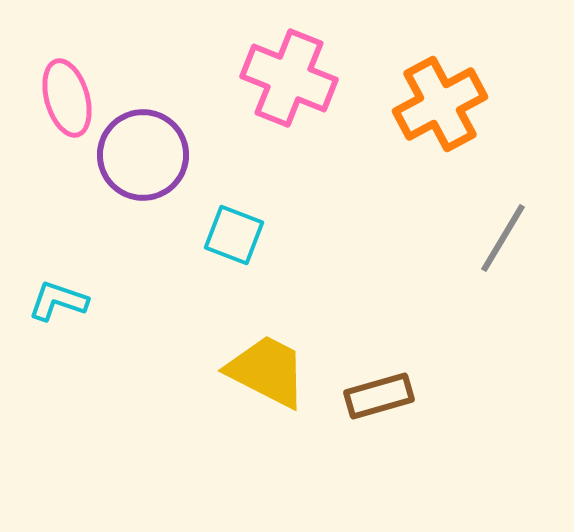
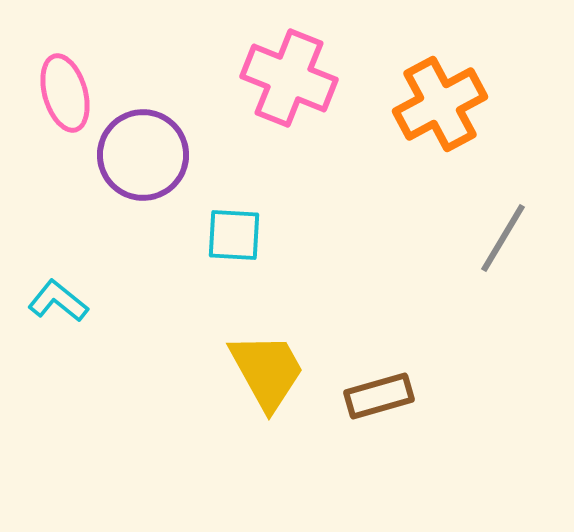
pink ellipse: moved 2 px left, 5 px up
cyan square: rotated 18 degrees counterclockwise
cyan L-shape: rotated 20 degrees clockwise
yellow trapezoid: rotated 34 degrees clockwise
